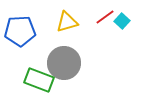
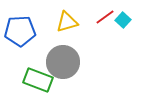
cyan square: moved 1 px right, 1 px up
gray circle: moved 1 px left, 1 px up
green rectangle: moved 1 px left
